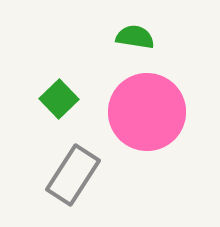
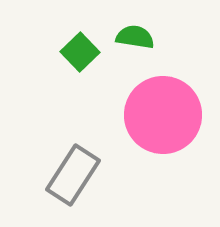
green square: moved 21 px right, 47 px up
pink circle: moved 16 px right, 3 px down
